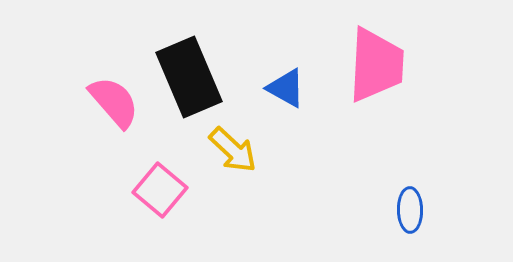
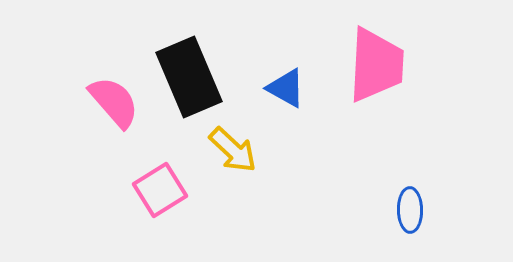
pink square: rotated 18 degrees clockwise
